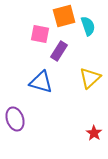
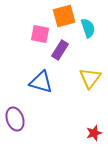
cyan semicircle: moved 2 px down
purple rectangle: moved 1 px right, 1 px up
yellow triangle: rotated 10 degrees counterclockwise
red star: rotated 21 degrees clockwise
